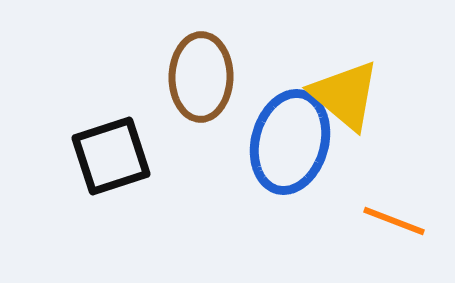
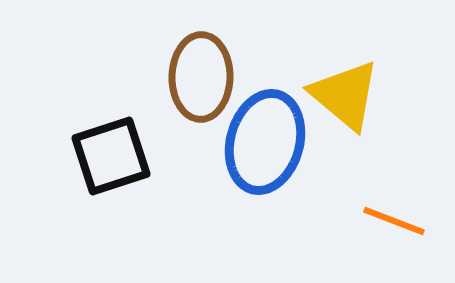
blue ellipse: moved 25 px left
